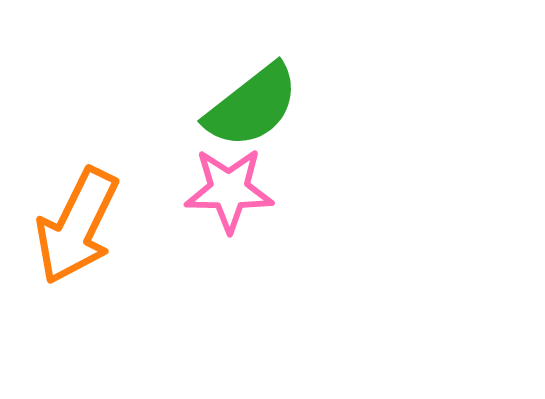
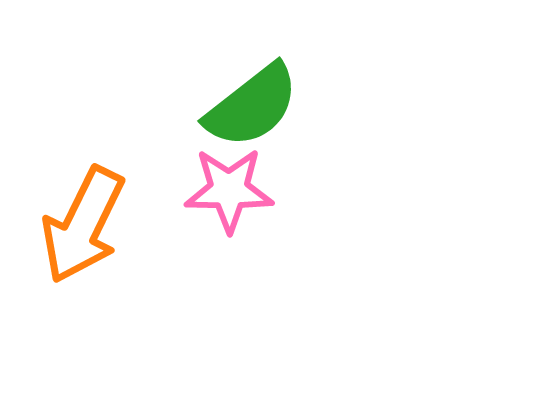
orange arrow: moved 6 px right, 1 px up
